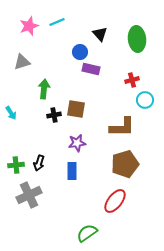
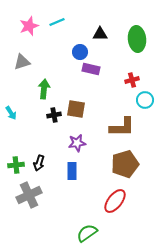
black triangle: rotated 49 degrees counterclockwise
